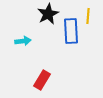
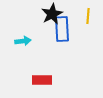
black star: moved 4 px right
blue rectangle: moved 9 px left, 2 px up
red rectangle: rotated 60 degrees clockwise
